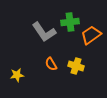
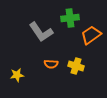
green cross: moved 4 px up
gray L-shape: moved 3 px left
orange semicircle: rotated 56 degrees counterclockwise
